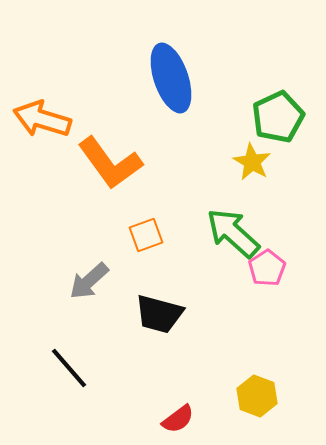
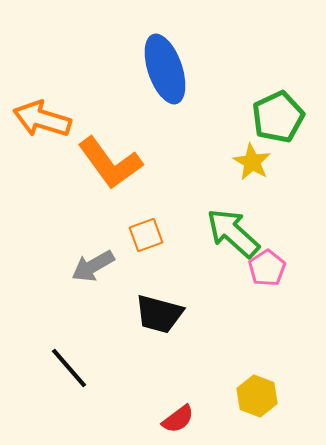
blue ellipse: moved 6 px left, 9 px up
gray arrow: moved 4 px right, 15 px up; rotated 12 degrees clockwise
